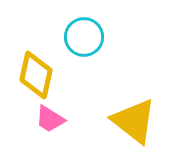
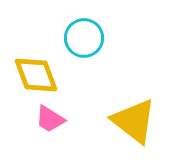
cyan circle: moved 1 px down
yellow diamond: rotated 33 degrees counterclockwise
